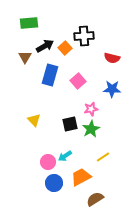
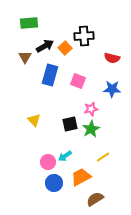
pink square: rotated 28 degrees counterclockwise
